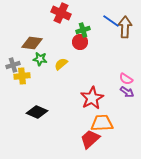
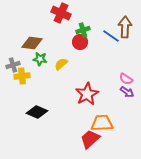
blue line: moved 15 px down
red star: moved 5 px left, 4 px up
